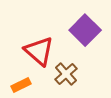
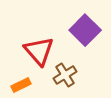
red triangle: rotated 8 degrees clockwise
brown cross: moved 1 px left, 1 px down; rotated 10 degrees clockwise
